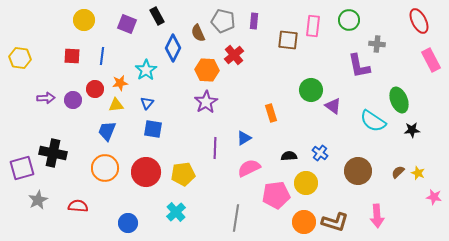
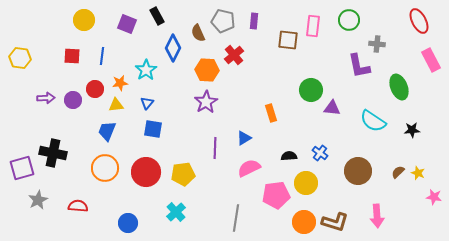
green ellipse at (399, 100): moved 13 px up
purple triangle at (333, 106): moved 1 px left, 2 px down; rotated 30 degrees counterclockwise
